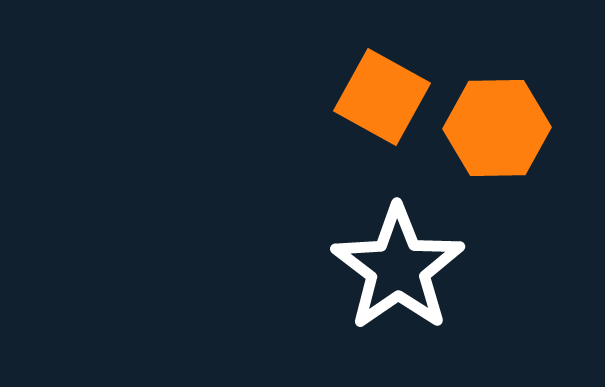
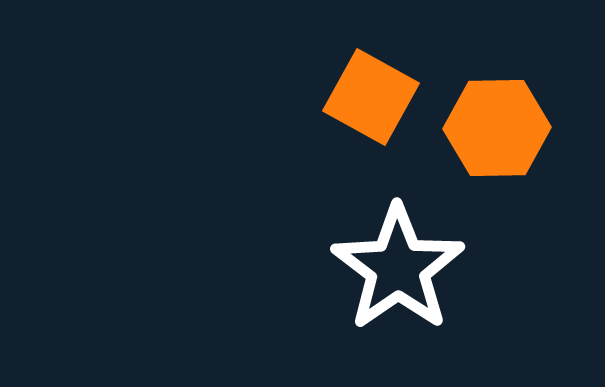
orange square: moved 11 px left
